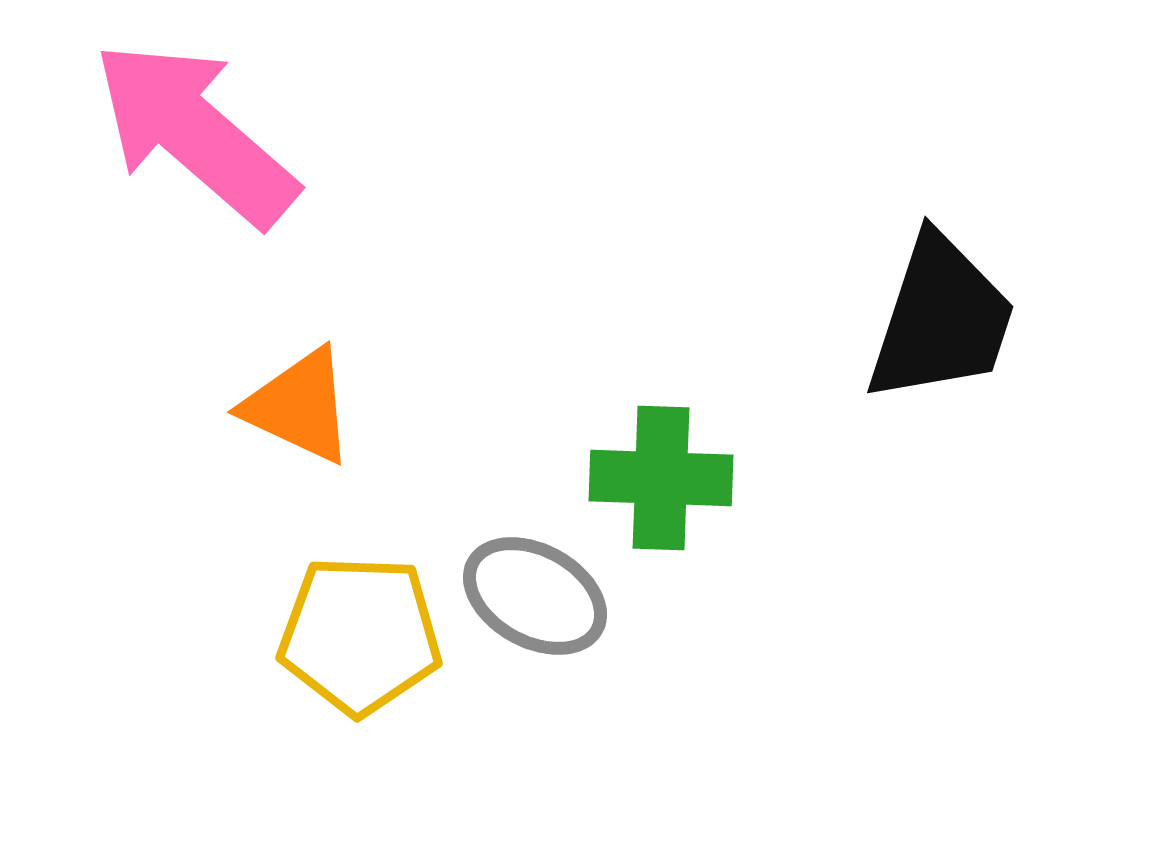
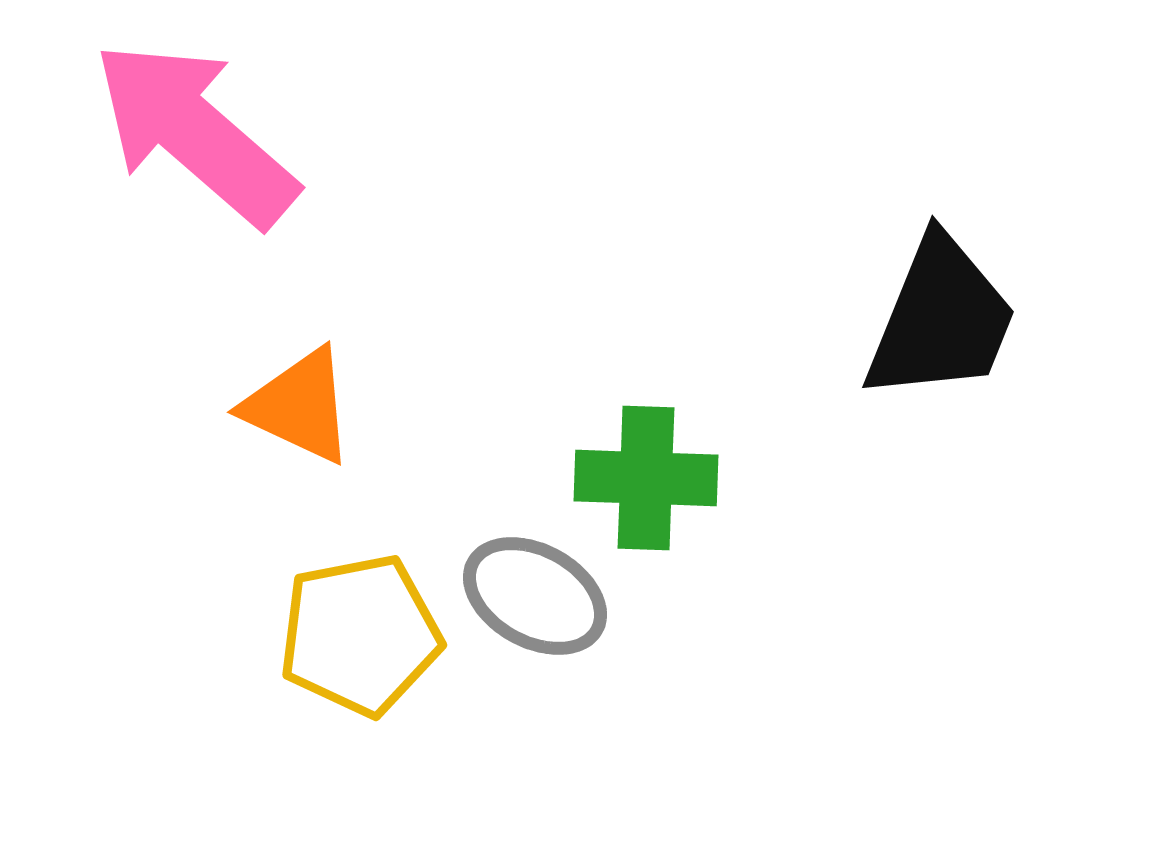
black trapezoid: rotated 4 degrees clockwise
green cross: moved 15 px left
yellow pentagon: rotated 13 degrees counterclockwise
